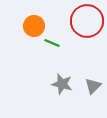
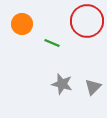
orange circle: moved 12 px left, 2 px up
gray triangle: moved 1 px down
